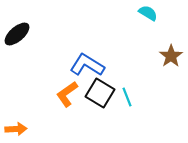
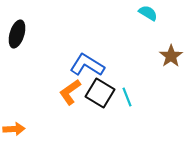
black ellipse: rotated 32 degrees counterclockwise
orange L-shape: moved 3 px right, 2 px up
orange arrow: moved 2 px left
